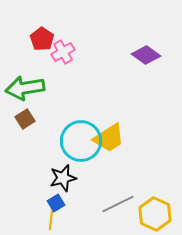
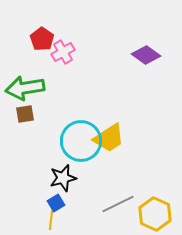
brown square: moved 5 px up; rotated 24 degrees clockwise
